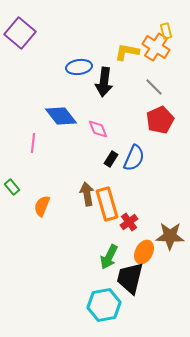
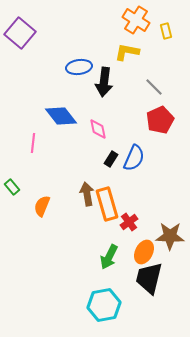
orange cross: moved 20 px left, 27 px up
pink diamond: rotated 10 degrees clockwise
black trapezoid: moved 19 px right
